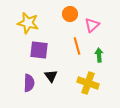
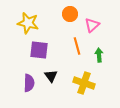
yellow cross: moved 4 px left
